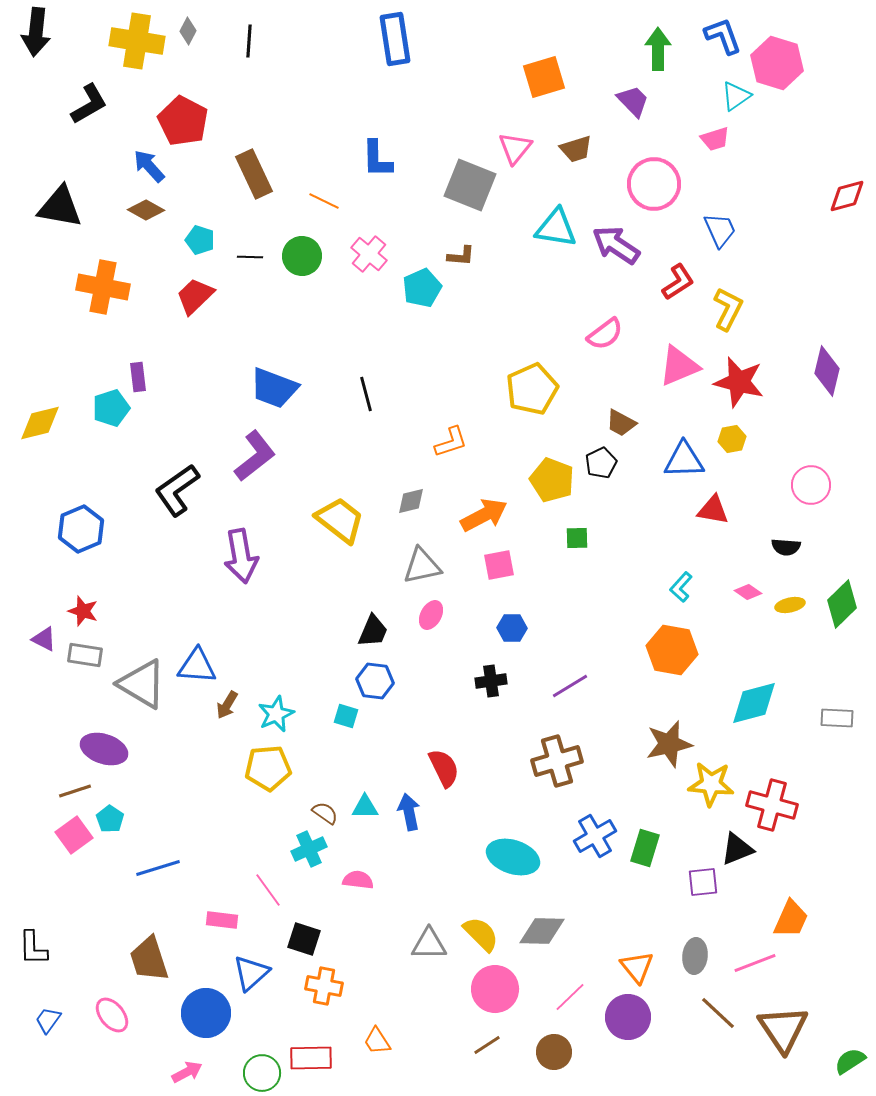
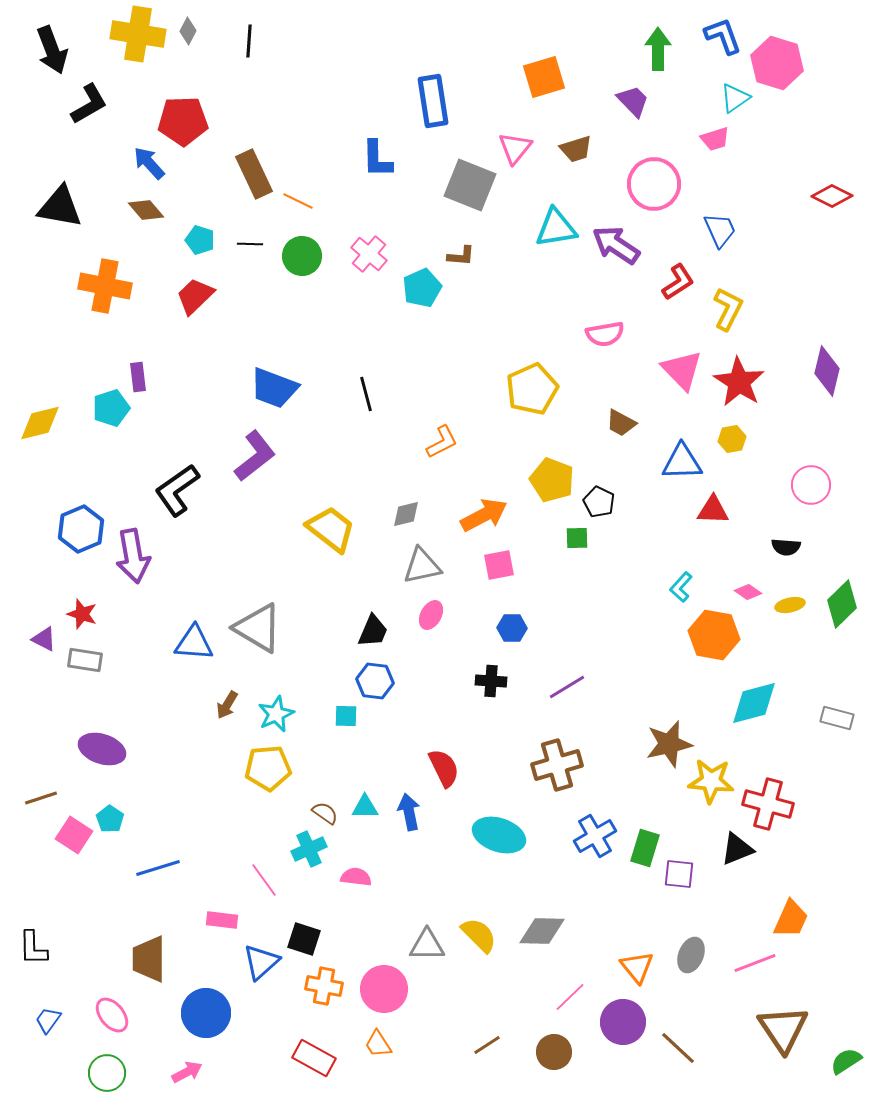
black arrow at (36, 32): moved 16 px right, 18 px down; rotated 27 degrees counterclockwise
blue rectangle at (395, 39): moved 38 px right, 62 px down
yellow cross at (137, 41): moved 1 px right, 7 px up
cyan triangle at (736, 96): moved 1 px left, 2 px down
red pentagon at (183, 121): rotated 30 degrees counterclockwise
blue arrow at (149, 166): moved 3 px up
red diamond at (847, 196): moved 15 px left; rotated 42 degrees clockwise
orange line at (324, 201): moved 26 px left
brown diamond at (146, 210): rotated 21 degrees clockwise
cyan triangle at (556, 228): rotated 18 degrees counterclockwise
black line at (250, 257): moved 13 px up
orange cross at (103, 287): moved 2 px right, 1 px up
pink semicircle at (605, 334): rotated 27 degrees clockwise
pink triangle at (679, 366): moved 3 px right, 4 px down; rotated 51 degrees counterclockwise
red star at (739, 382): rotated 18 degrees clockwise
orange L-shape at (451, 442): moved 9 px left; rotated 9 degrees counterclockwise
blue triangle at (684, 460): moved 2 px left, 2 px down
black pentagon at (601, 463): moved 2 px left, 39 px down; rotated 20 degrees counterclockwise
gray diamond at (411, 501): moved 5 px left, 13 px down
red triangle at (713, 510): rotated 8 degrees counterclockwise
yellow trapezoid at (340, 520): moved 9 px left, 9 px down
purple arrow at (241, 556): moved 108 px left
red star at (83, 611): moved 1 px left, 3 px down
orange hexagon at (672, 650): moved 42 px right, 15 px up
gray rectangle at (85, 655): moved 5 px down
blue triangle at (197, 666): moved 3 px left, 23 px up
black cross at (491, 681): rotated 12 degrees clockwise
gray triangle at (142, 684): moved 116 px right, 56 px up
purple line at (570, 686): moved 3 px left, 1 px down
cyan square at (346, 716): rotated 15 degrees counterclockwise
gray rectangle at (837, 718): rotated 12 degrees clockwise
purple ellipse at (104, 749): moved 2 px left
brown cross at (557, 761): moved 4 px down
yellow star at (711, 784): moved 3 px up
brown line at (75, 791): moved 34 px left, 7 px down
red cross at (772, 805): moved 4 px left, 1 px up
pink square at (74, 835): rotated 21 degrees counterclockwise
cyan ellipse at (513, 857): moved 14 px left, 22 px up
pink semicircle at (358, 880): moved 2 px left, 3 px up
purple square at (703, 882): moved 24 px left, 8 px up; rotated 12 degrees clockwise
pink line at (268, 890): moved 4 px left, 10 px up
yellow semicircle at (481, 934): moved 2 px left, 1 px down
gray triangle at (429, 944): moved 2 px left, 1 px down
gray ellipse at (695, 956): moved 4 px left, 1 px up; rotated 16 degrees clockwise
brown trapezoid at (149, 959): rotated 18 degrees clockwise
blue triangle at (251, 973): moved 10 px right, 11 px up
pink circle at (495, 989): moved 111 px left
brown line at (718, 1013): moved 40 px left, 35 px down
purple circle at (628, 1017): moved 5 px left, 5 px down
orange trapezoid at (377, 1041): moved 1 px right, 3 px down
red rectangle at (311, 1058): moved 3 px right; rotated 30 degrees clockwise
green semicircle at (850, 1061): moved 4 px left
green circle at (262, 1073): moved 155 px left
